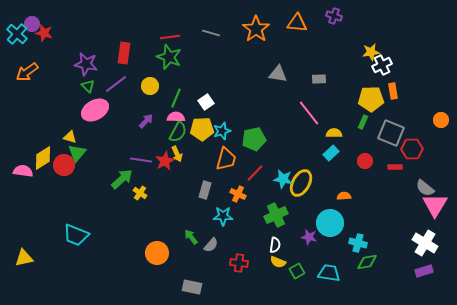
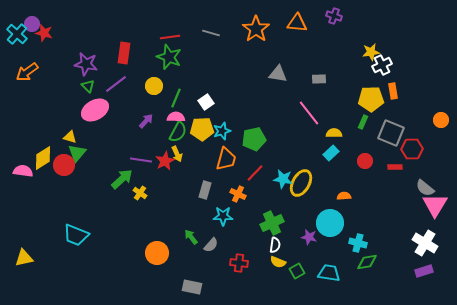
yellow circle at (150, 86): moved 4 px right
green cross at (276, 215): moved 4 px left, 8 px down
